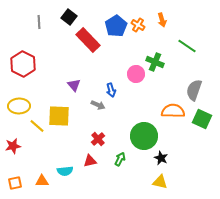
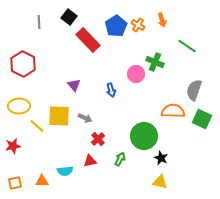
gray arrow: moved 13 px left, 13 px down
